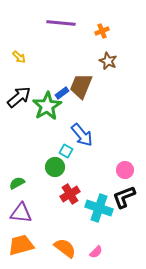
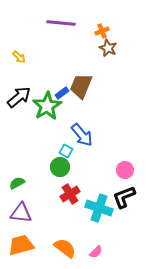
brown star: moved 13 px up
green circle: moved 5 px right
